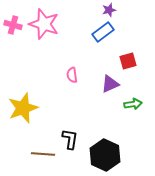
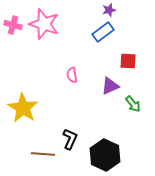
red square: rotated 18 degrees clockwise
purple triangle: moved 2 px down
green arrow: rotated 60 degrees clockwise
yellow star: rotated 20 degrees counterclockwise
black L-shape: rotated 15 degrees clockwise
